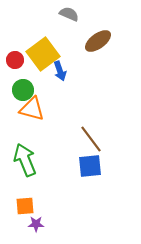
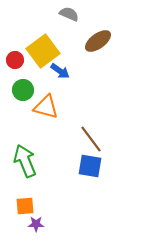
yellow square: moved 3 px up
blue arrow: rotated 36 degrees counterclockwise
orange triangle: moved 14 px right, 2 px up
green arrow: moved 1 px down
blue square: rotated 15 degrees clockwise
